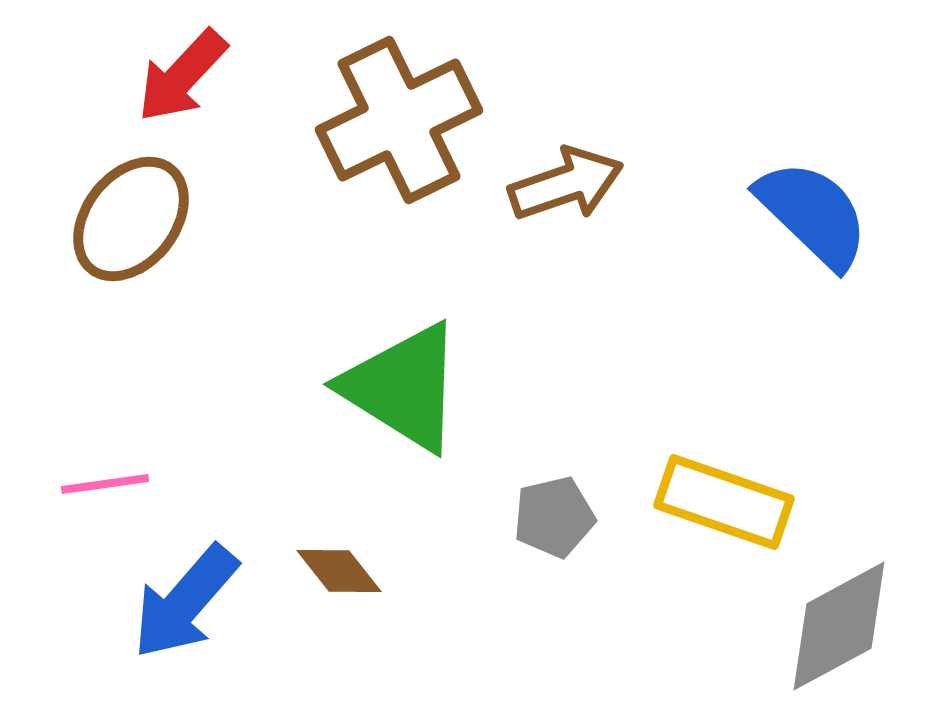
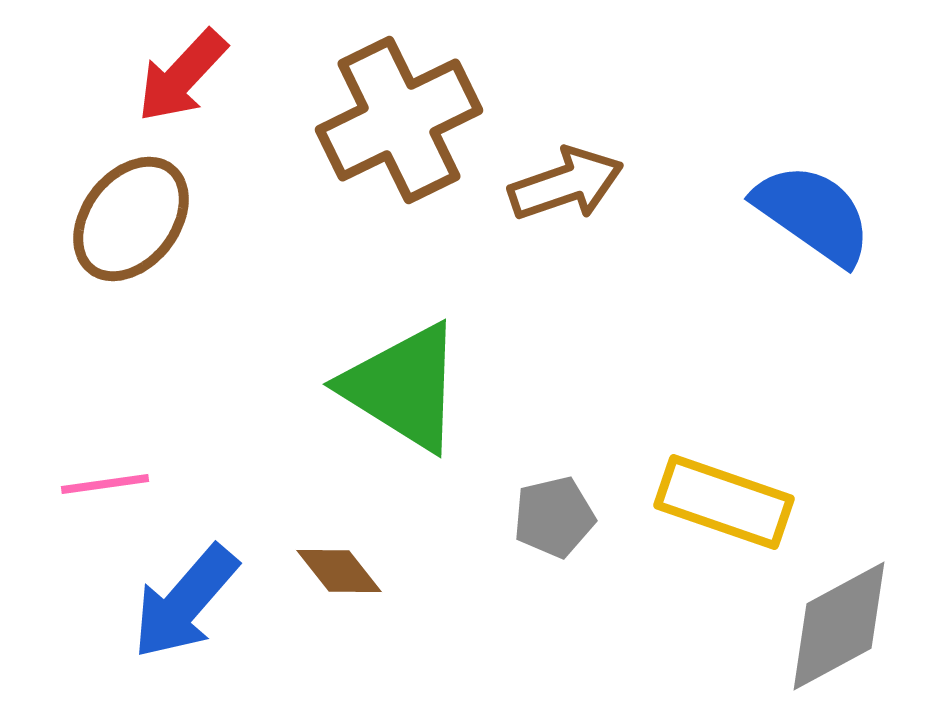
blue semicircle: rotated 9 degrees counterclockwise
